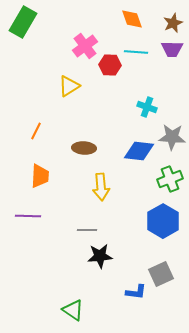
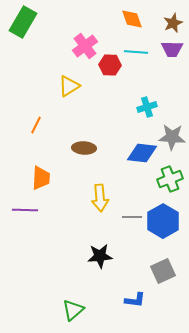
cyan cross: rotated 36 degrees counterclockwise
orange line: moved 6 px up
blue diamond: moved 3 px right, 2 px down
orange trapezoid: moved 1 px right, 2 px down
yellow arrow: moved 1 px left, 11 px down
purple line: moved 3 px left, 6 px up
gray line: moved 45 px right, 13 px up
gray square: moved 2 px right, 3 px up
blue L-shape: moved 1 px left, 8 px down
green triangle: rotated 45 degrees clockwise
